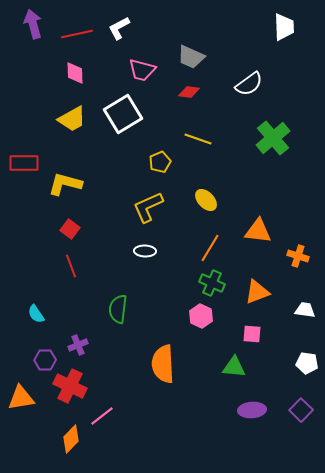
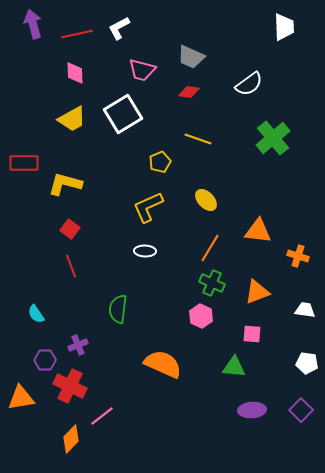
orange semicircle at (163, 364): rotated 117 degrees clockwise
